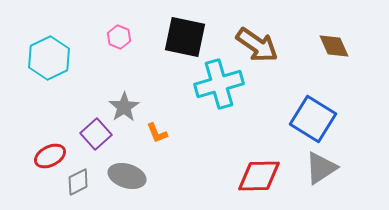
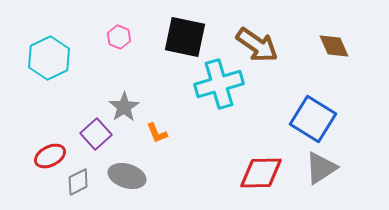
red diamond: moved 2 px right, 3 px up
